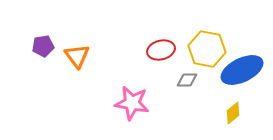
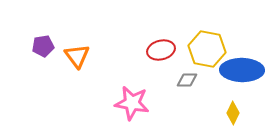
blue ellipse: rotated 27 degrees clockwise
yellow diamond: rotated 25 degrees counterclockwise
